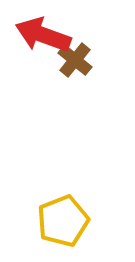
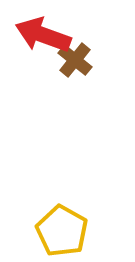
yellow pentagon: moved 1 px left, 10 px down; rotated 21 degrees counterclockwise
